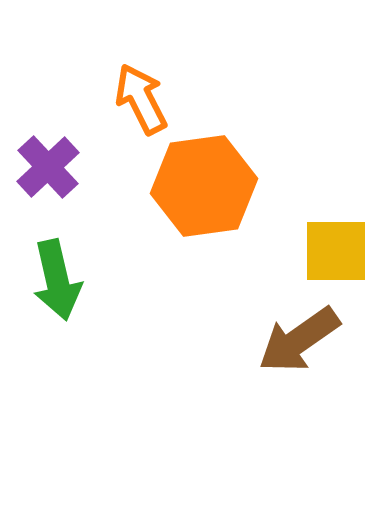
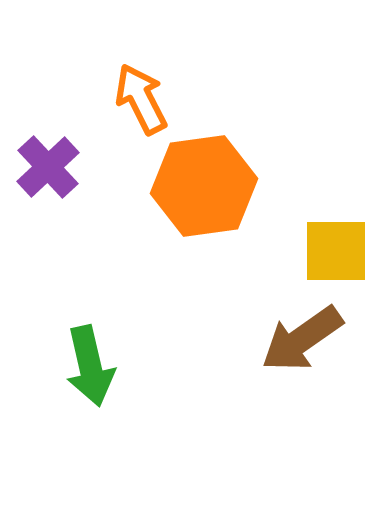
green arrow: moved 33 px right, 86 px down
brown arrow: moved 3 px right, 1 px up
